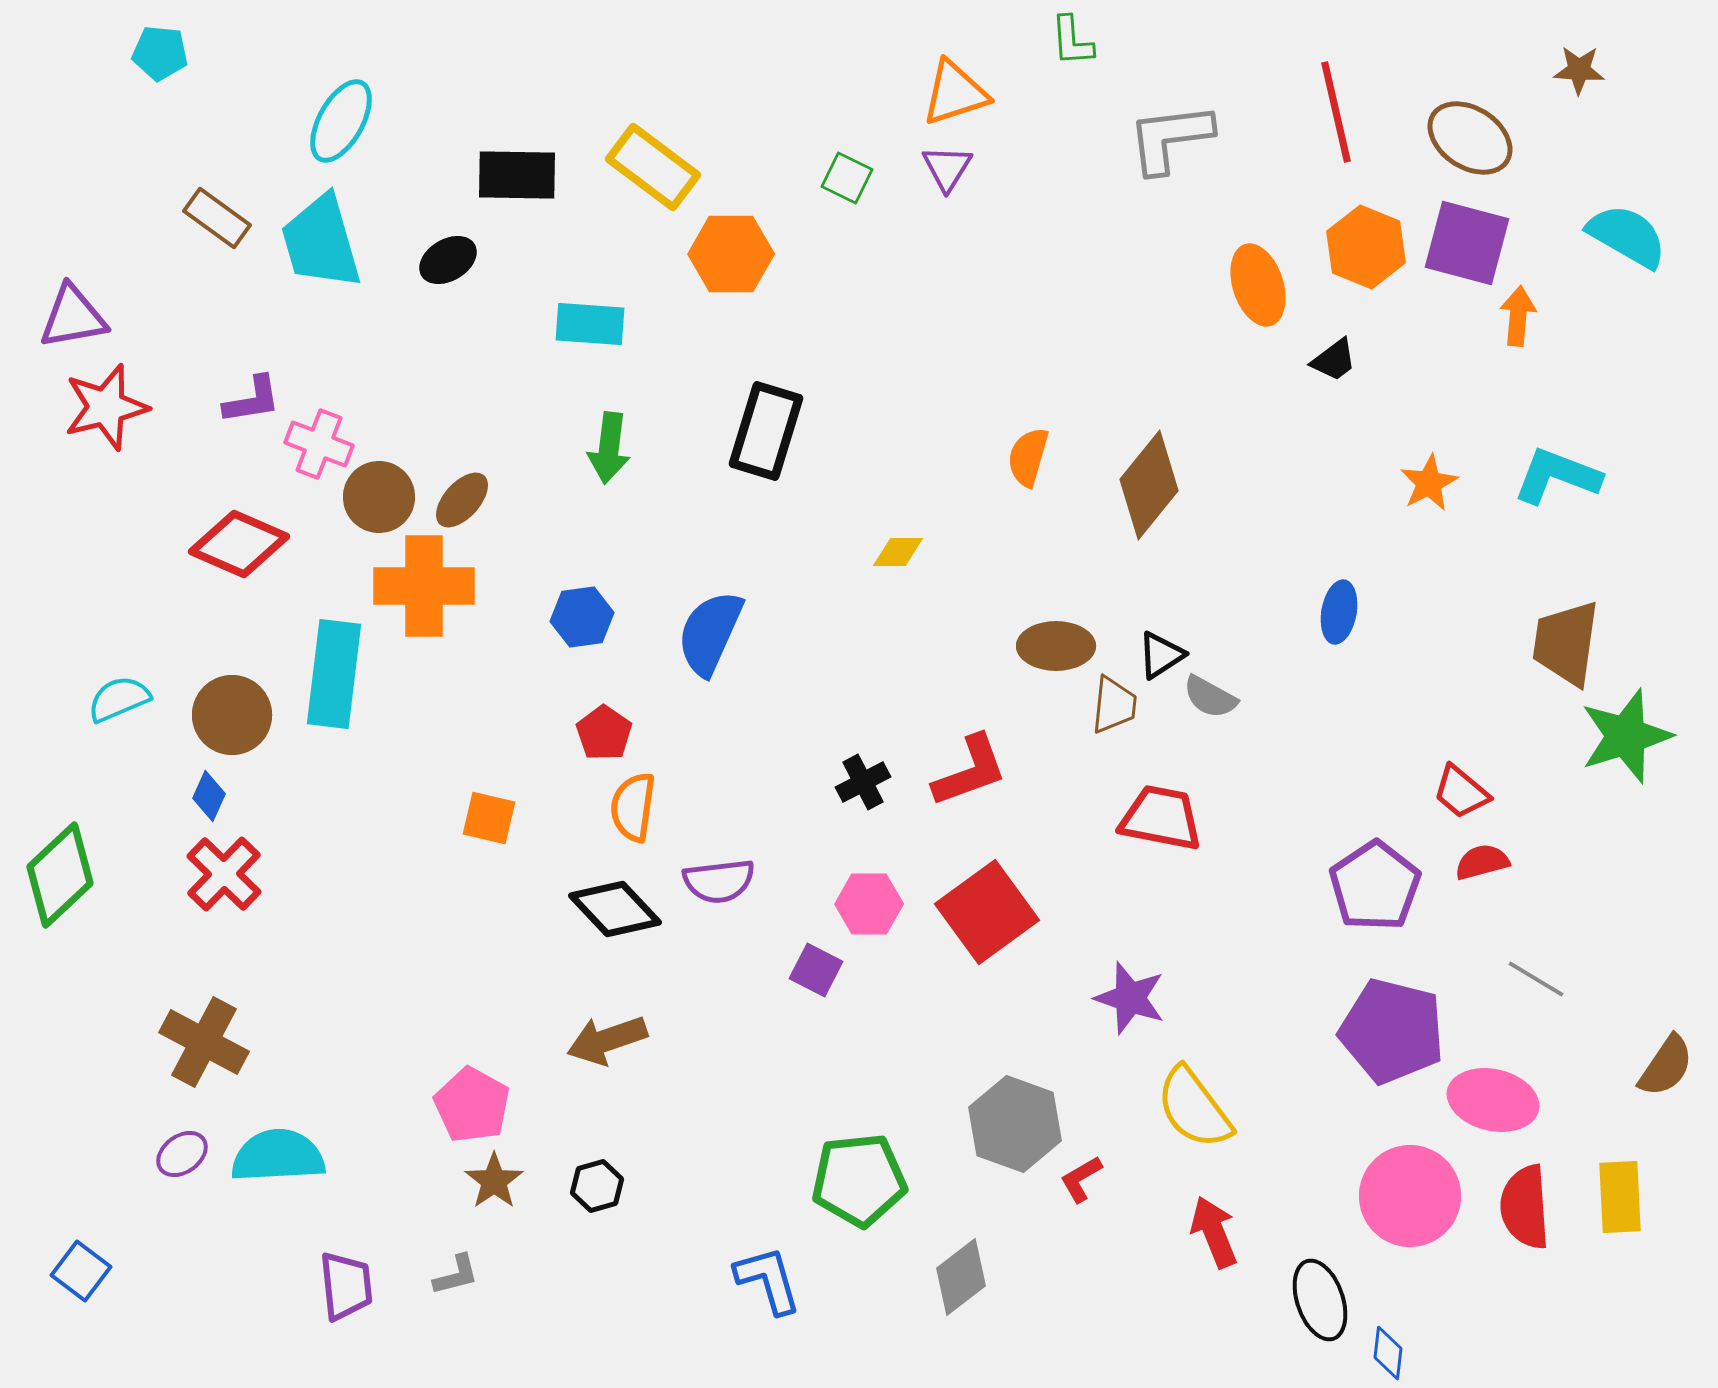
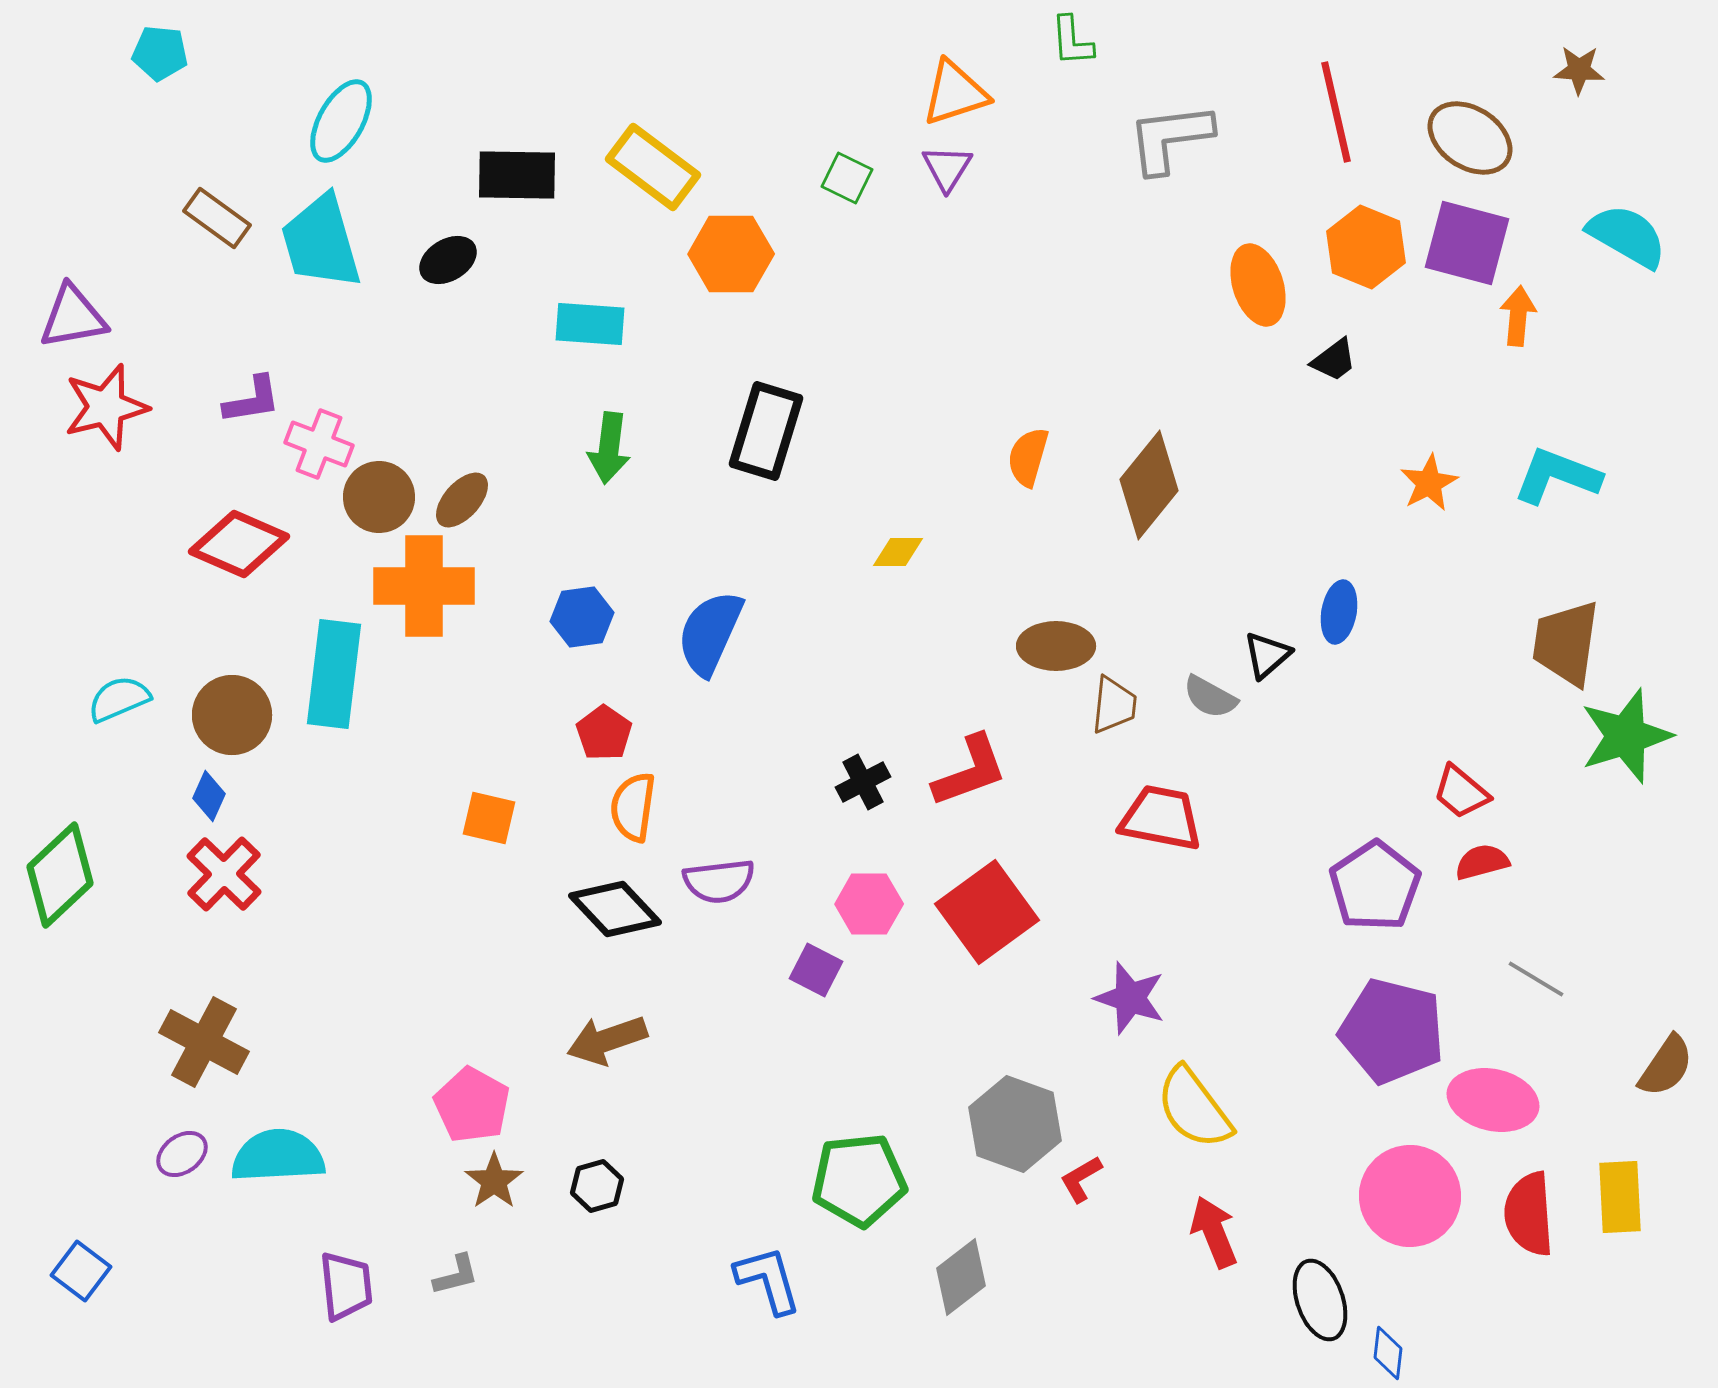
black triangle at (1161, 655): moved 106 px right; rotated 8 degrees counterclockwise
red semicircle at (1525, 1207): moved 4 px right, 7 px down
